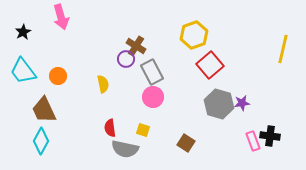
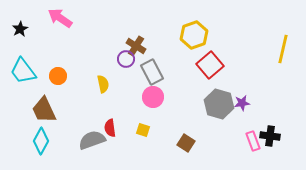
pink arrow: moved 1 px left, 1 px down; rotated 140 degrees clockwise
black star: moved 3 px left, 3 px up
gray semicircle: moved 33 px left, 9 px up; rotated 148 degrees clockwise
